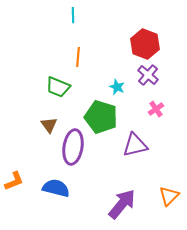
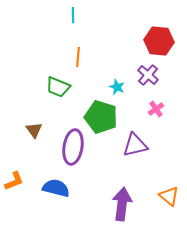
red hexagon: moved 14 px right, 3 px up; rotated 16 degrees counterclockwise
brown triangle: moved 15 px left, 5 px down
orange triangle: rotated 35 degrees counterclockwise
purple arrow: rotated 32 degrees counterclockwise
